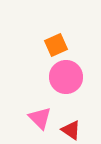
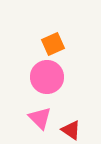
orange square: moved 3 px left, 1 px up
pink circle: moved 19 px left
